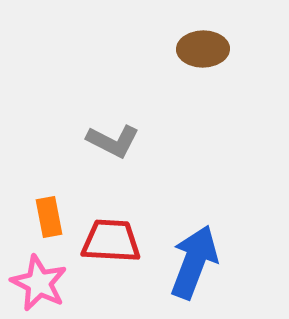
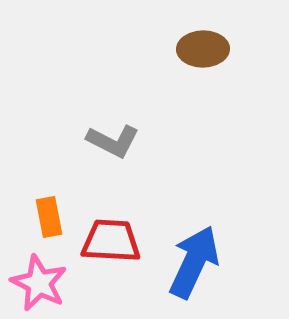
blue arrow: rotated 4 degrees clockwise
